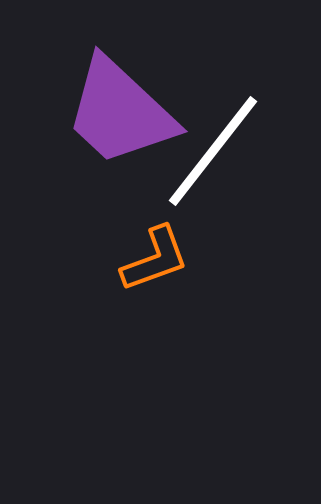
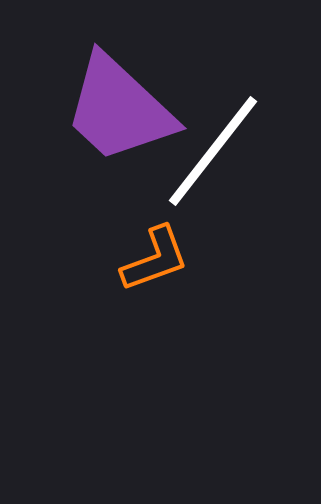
purple trapezoid: moved 1 px left, 3 px up
